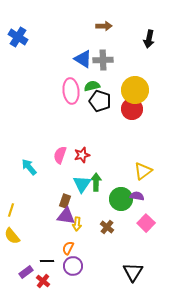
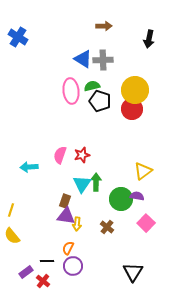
cyan arrow: rotated 54 degrees counterclockwise
